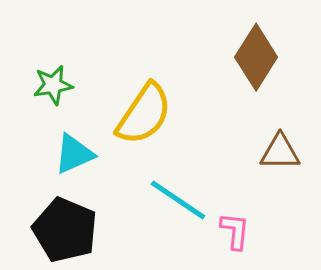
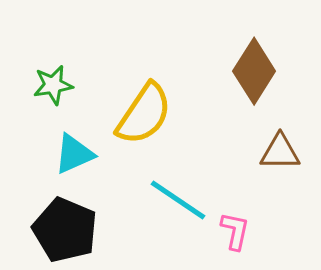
brown diamond: moved 2 px left, 14 px down
pink L-shape: rotated 6 degrees clockwise
